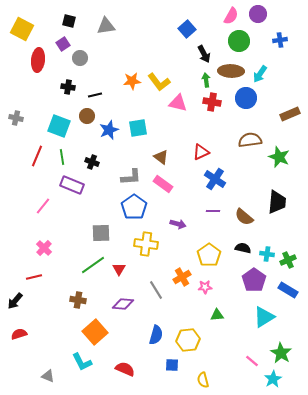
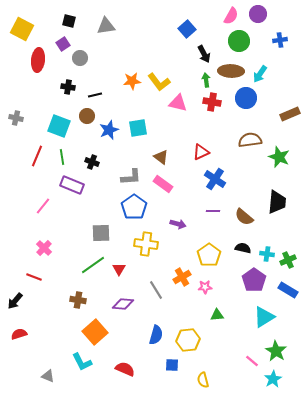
red line at (34, 277): rotated 35 degrees clockwise
green star at (281, 353): moved 5 px left, 2 px up
